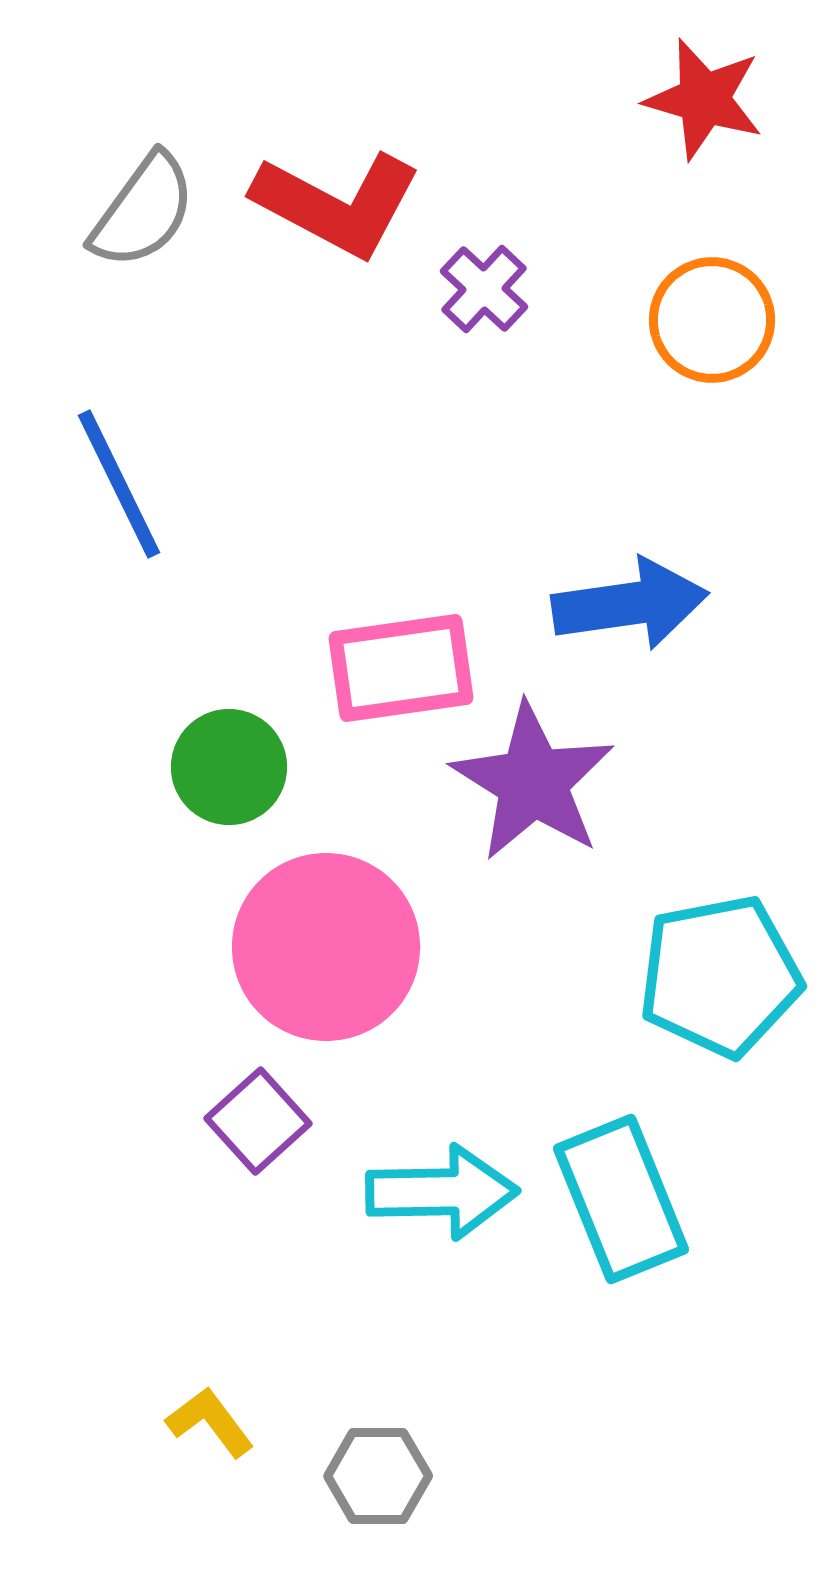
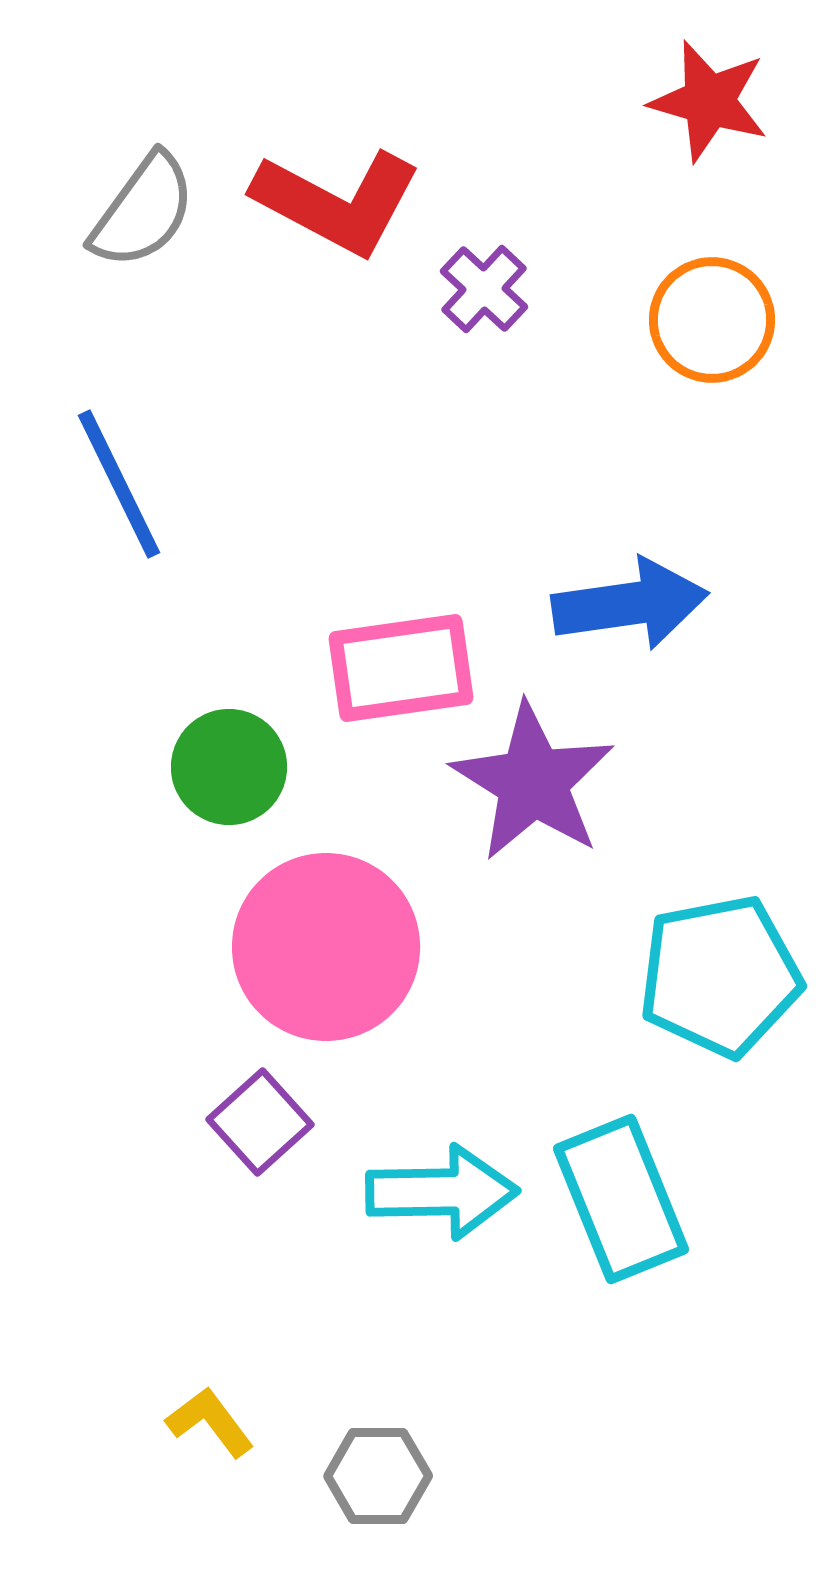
red star: moved 5 px right, 2 px down
red L-shape: moved 2 px up
purple square: moved 2 px right, 1 px down
